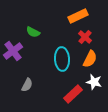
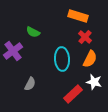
orange rectangle: rotated 42 degrees clockwise
gray semicircle: moved 3 px right, 1 px up
